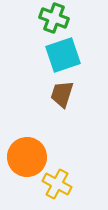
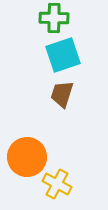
green cross: rotated 20 degrees counterclockwise
